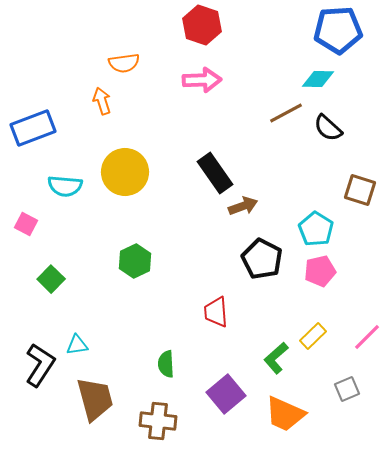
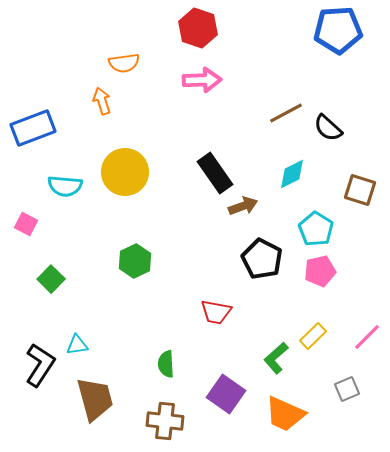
red hexagon: moved 4 px left, 3 px down
cyan diamond: moved 26 px left, 95 px down; rotated 28 degrees counterclockwise
red trapezoid: rotated 76 degrees counterclockwise
purple square: rotated 15 degrees counterclockwise
brown cross: moved 7 px right
